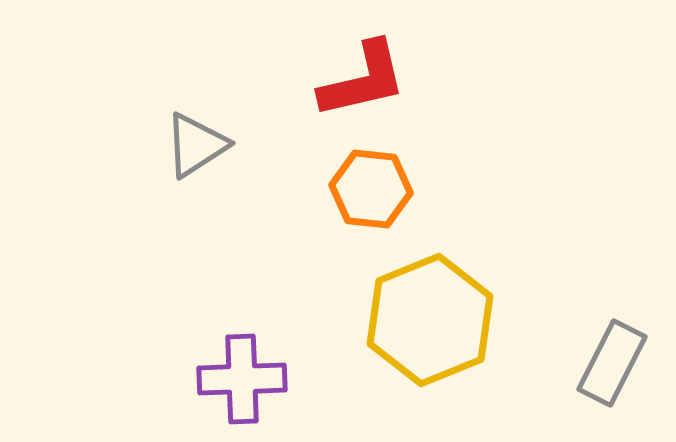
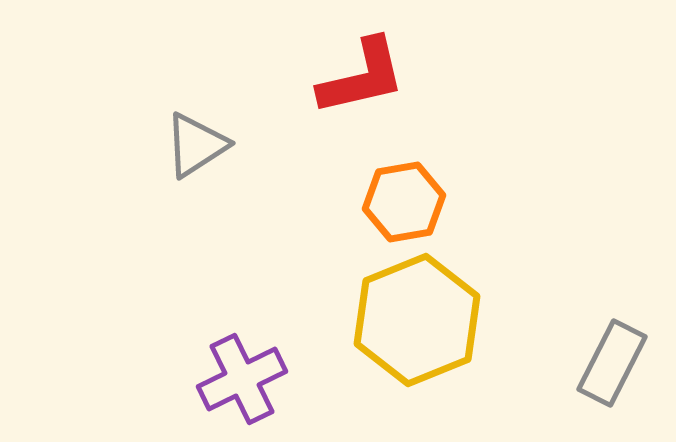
red L-shape: moved 1 px left, 3 px up
orange hexagon: moved 33 px right, 13 px down; rotated 16 degrees counterclockwise
yellow hexagon: moved 13 px left
purple cross: rotated 24 degrees counterclockwise
